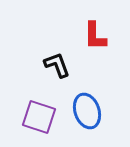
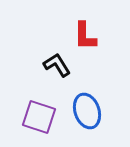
red L-shape: moved 10 px left
black L-shape: rotated 12 degrees counterclockwise
